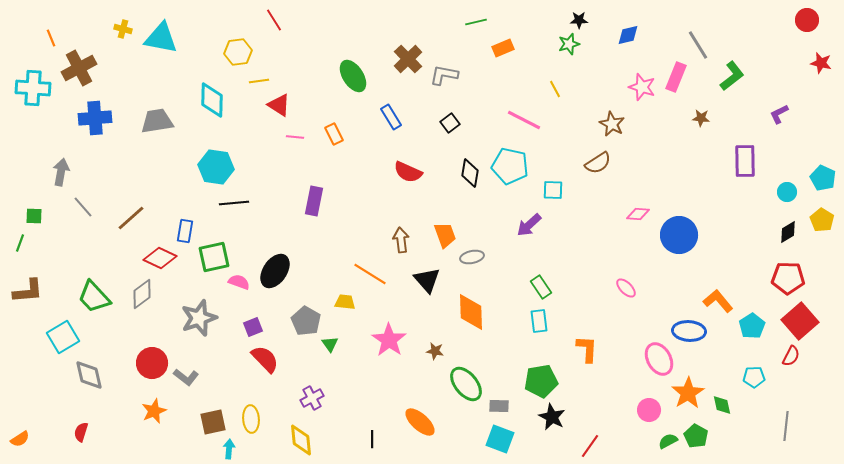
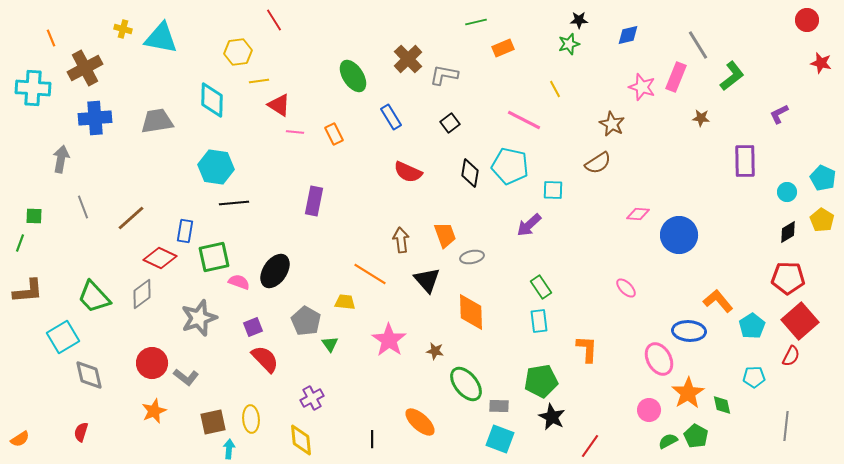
brown cross at (79, 68): moved 6 px right
pink line at (295, 137): moved 5 px up
gray arrow at (61, 172): moved 13 px up
gray line at (83, 207): rotated 20 degrees clockwise
